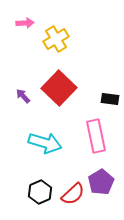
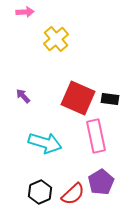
pink arrow: moved 11 px up
yellow cross: rotated 10 degrees counterclockwise
red square: moved 19 px right, 10 px down; rotated 20 degrees counterclockwise
